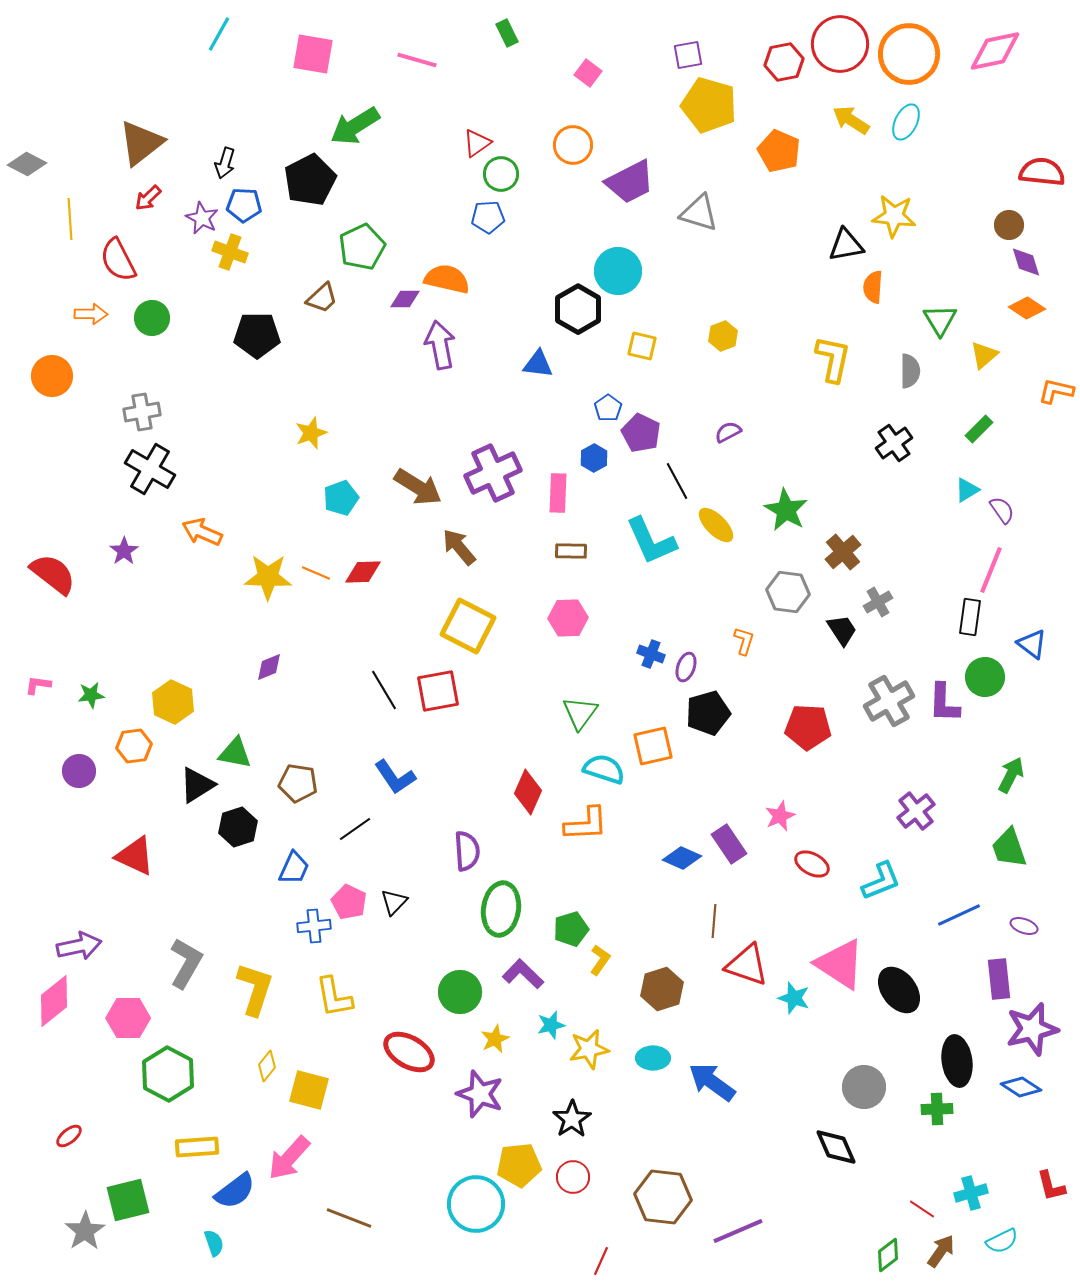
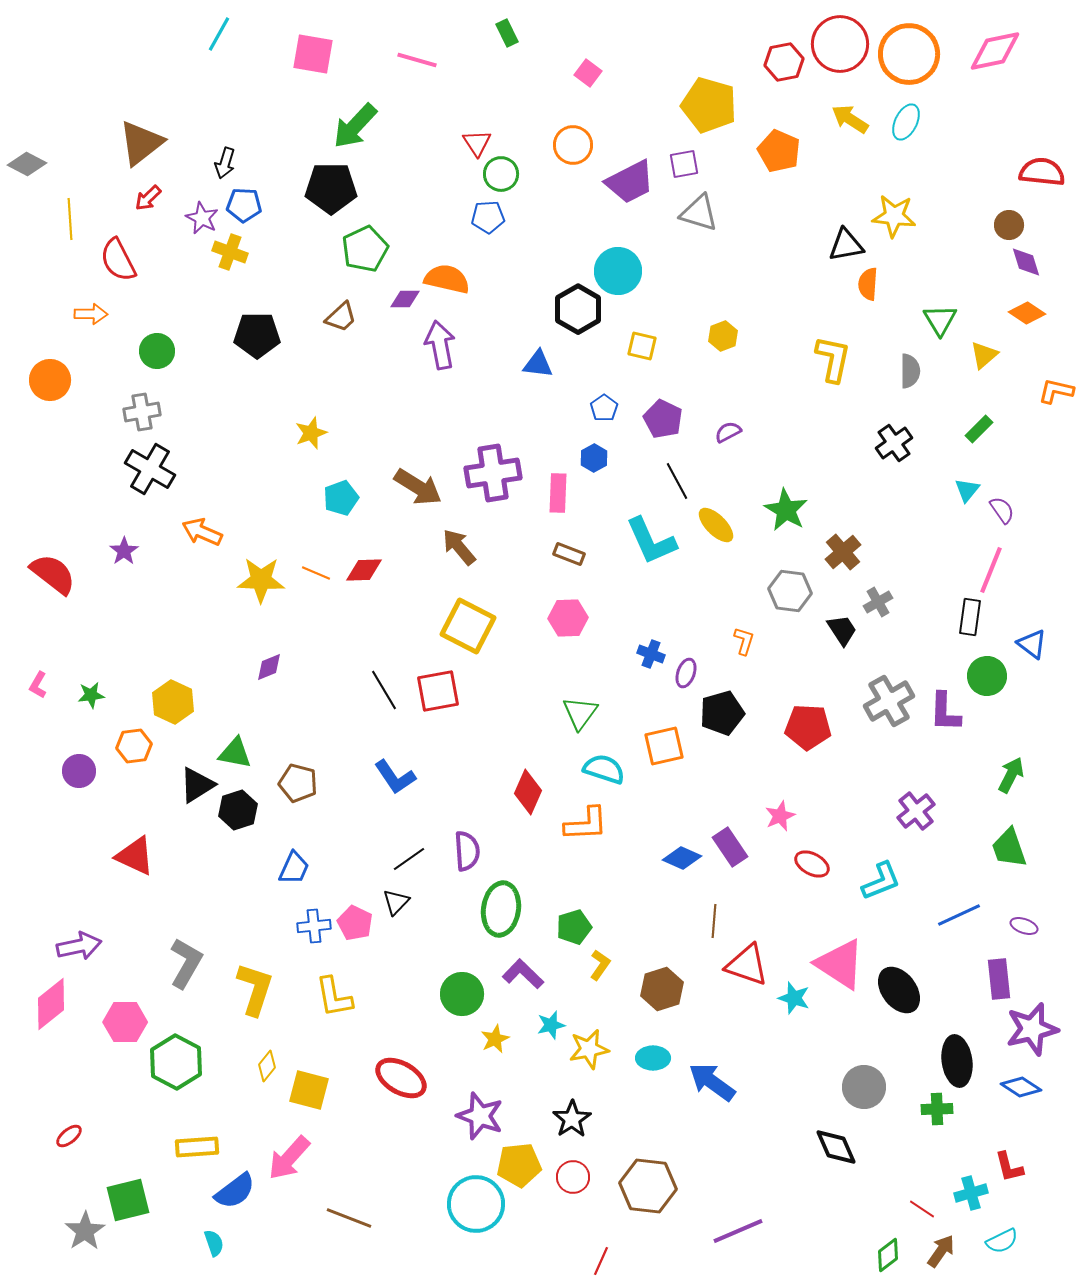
purple square at (688, 55): moved 4 px left, 109 px down
yellow arrow at (851, 120): moved 1 px left, 1 px up
green arrow at (355, 126): rotated 15 degrees counterclockwise
red triangle at (477, 143): rotated 28 degrees counterclockwise
black pentagon at (310, 180): moved 21 px right, 8 px down; rotated 27 degrees clockwise
green pentagon at (362, 247): moved 3 px right, 2 px down
orange semicircle at (873, 287): moved 5 px left, 3 px up
brown trapezoid at (322, 298): moved 19 px right, 19 px down
orange diamond at (1027, 308): moved 5 px down
green circle at (152, 318): moved 5 px right, 33 px down
orange circle at (52, 376): moved 2 px left, 4 px down
blue pentagon at (608, 408): moved 4 px left
purple pentagon at (641, 433): moved 22 px right, 14 px up
purple cross at (493, 473): rotated 16 degrees clockwise
cyan triangle at (967, 490): rotated 20 degrees counterclockwise
brown rectangle at (571, 551): moved 2 px left, 3 px down; rotated 20 degrees clockwise
red diamond at (363, 572): moved 1 px right, 2 px up
yellow star at (268, 577): moved 7 px left, 3 px down
gray hexagon at (788, 592): moved 2 px right, 1 px up
purple ellipse at (686, 667): moved 6 px down
green circle at (985, 677): moved 2 px right, 1 px up
pink L-shape at (38, 685): rotated 68 degrees counterclockwise
purple L-shape at (944, 703): moved 1 px right, 9 px down
black pentagon at (708, 713): moved 14 px right
orange square at (653, 746): moved 11 px right
brown pentagon at (298, 783): rotated 6 degrees clockwise
black hexagon at (238, 827): moved 17 px up
black line at (355, 829): moved 54 px right, 30 px down
purple rectangle at (729, 844): moved 1 px right, 3 px down
pink pentagon at (349, 902): moved 6 px right, 21 px down
black triangle at (394, 902): moved 2 px right
green pentagon at (571, 929): moved 3 px right, 2 px up
yellow L-shape at (600, 960): moved 5 px down
green circle at (460, 992): moved 2 px right, 2 px down
pink diamond at (54, 1001): moved 3 px left, 3 px down
pink hexagon at (128, 1018): moved 3 px left, 4 px down
red ellipse at (409, 1052): moved 8 px left, 26 px down
green hexagon at (168, 1074): moved 8 px right, 12 px up
purple star at (480, 1094): moved 22 px down
red L-shape at (1051, 1186): moved 42 px left, 19 px up
brown hexagon at (663, 1197): moved 15 px left, 11 px up
